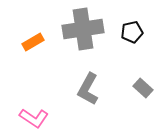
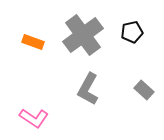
gray cross: moved 6 px down; rotated 27 degrees counterclockwise
orange rectangle: rotated 50 degrees clockwise
gray rectangle: moved 1 px right, 2 px down
